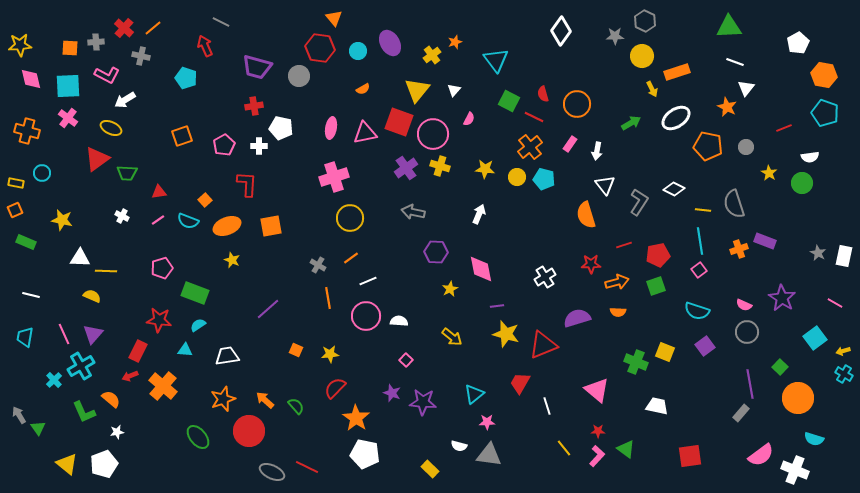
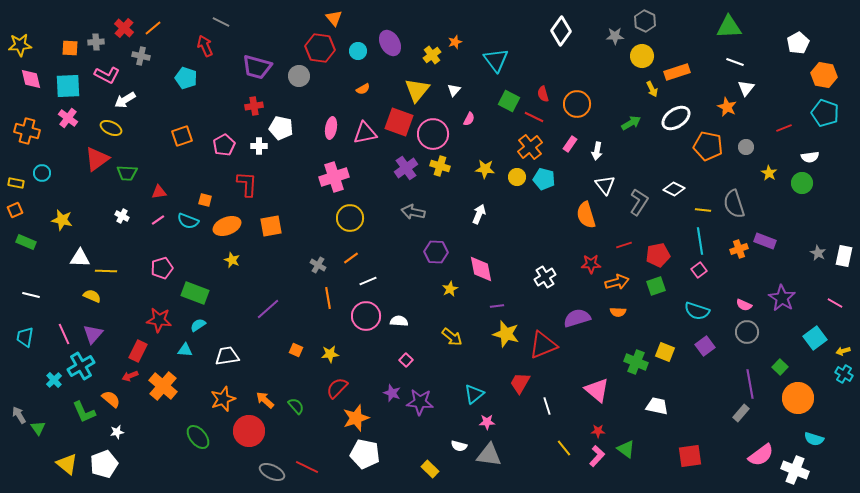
orange square at (205, 200): rotated 32 degrees counterclockwise
red semicircle at (335, 388): moved 2 px right
purple star at (423, 402): moved 3 px left
orange star at (356, 418): rotated 20 degrees clockwise
